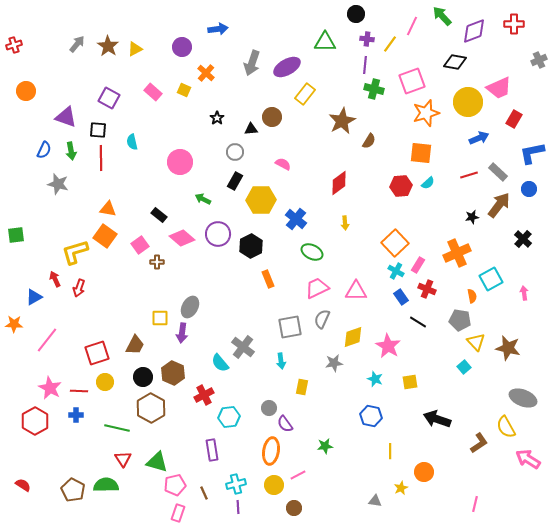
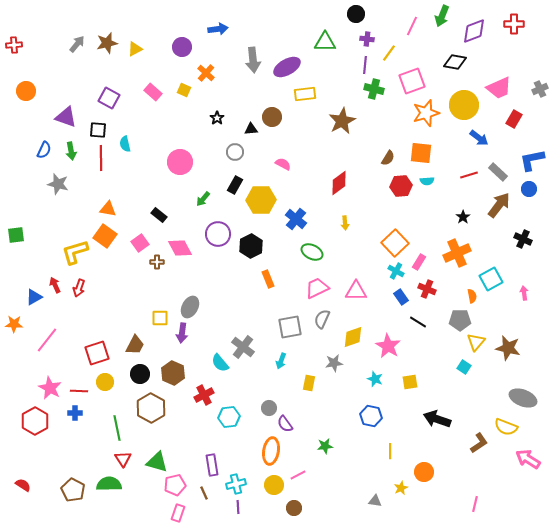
green arrow at (442, 16): rotated 115 degrees counterclockwise
yellow line at (390, 44): moved 1 px left, 9 px down
red cross at (14, 45): rotated 14 degrees clockwise
brown star at (108, 46): moved 1 px left, 3 px up; rotated 25 degrees clockwise
gray cross at (539, 60): moved 1 px right, 29 px down
gray arrow at (252, 63): moved 1 px right, 3 px up; rotated 25 degrees counterclockwise
yellow rectangle at (305, 94): rotated 45 degrees clockwise
yellow circle at (468, 102): moved 4 px left, 3 px down
blue arrow at (479, 138): rotated 60 degrees clockwise
brown semicircle at (369, 141): moved 19 px right, 17 px down
cyan semicircle at (132, 142): moved 7 px left, 2 px down
blue L-shape at (532, 153): moved 7 px down
black rectangle at (235, 181): moved 4 px down
cyan semicircle at (428, 183): moved 1 px left, 2 px up; rotated 40 degrees clockwise
green arrow at (203, 199): rotated 77 degrees counterclockwise
black star at (472, 217): moved 9 px left; rotated 24 degrees counterclockwise
pink diamond at (182, 238): moved 2 px left, 10 px down; rotated 20 degrees clockwise
black cross at (523, 239): rotated 18 degrees counterclockwise
pink square at (140, 245): moved 2 px up
pink rectangle at (418, 265): moved 1 px right, 3 px up
red arrow at (55, 279): moved 6 px down
gray pentagon at (460, 320): rotated 10 degrees counterclockwise
yellow triangle at (476, 342): rotated 24 degrees clockwise
cyan arrow at (281, 361): rotated 28 degrees clockwise
cyan square at (464, 367): rotated 16 degrees counterclockwise
black circle at (143, 377): moved 3 px left, 3 px up
yellow rectangle at (302, 387): moved 7 px right, 4 px up
blue cross at (76, 415): moved 1 px left, 2 px up
yellow semicircle at (506, 427): rotated 40 degrees counterclockwise
green line at (117, 428): rotated 65 degrees clockwise
purple rectangle at (212, 450): moved 15 px down
green semicircle at (106, 485): moved 3 px right, 1 px up
